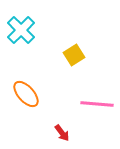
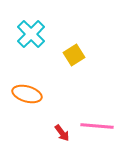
cyan cross: moved 10 px right, 4 px down
orange ellipse: moved 1 px right; rotated 32 degrees counterclockwise
pink line: moved 22 px down
